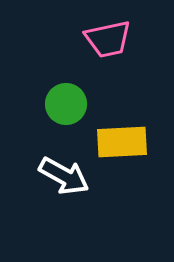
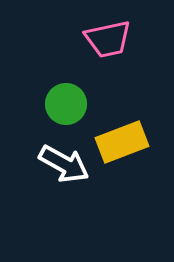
yellow rectangle: rotated 18 degrees counterclockwise
white arrow: moved 12 px up
